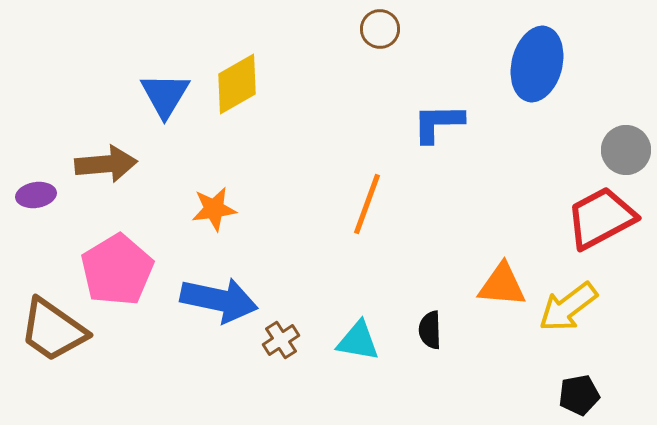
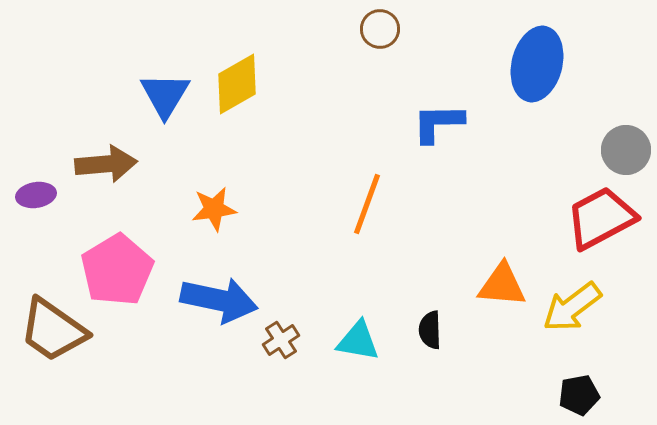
yellow arrow: moved 4 px right
